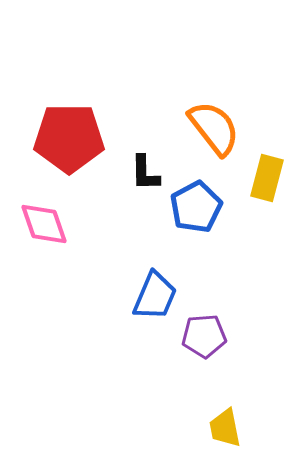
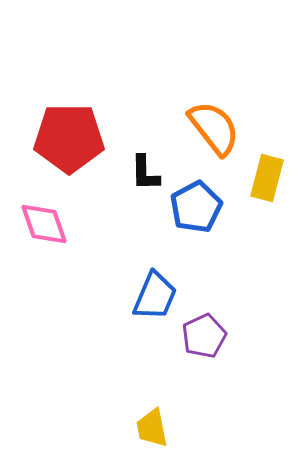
purple pentagon: rotated 21 degrees counterclockwise
yellow trapezoid: moved 73 px left
